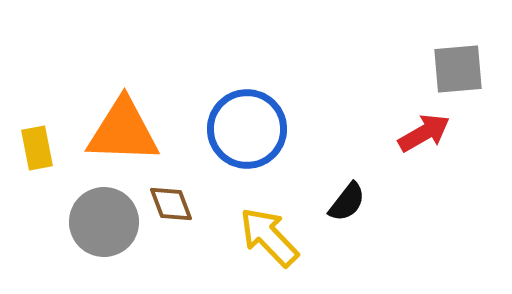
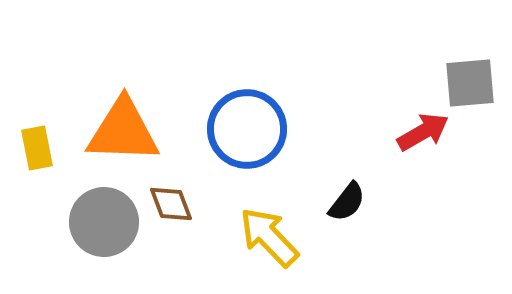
gray square: moved 12 px right, 14 px down
red arrow: moved 1 px left, 1 px up
